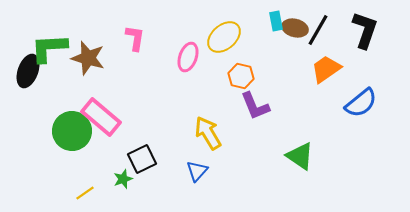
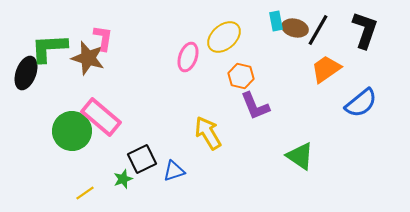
pink L-shape: moved 32 px left
black ellipse: moved 2 px left, 2 px down
blue triangle: moved 23 px left; rotated 30 degrees clockwise
